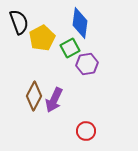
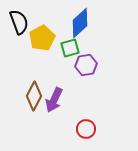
blue diamond: rotated 40 degrees clockwise
green square: rotated 12 degrees clockwise
purple hexagon: moved 1 px left, 1 px down
red circle: moved 2 px up
